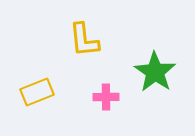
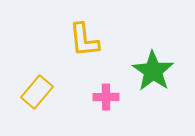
green star: moved 2 px left, 1 px up
yellow rectangle: rotated 28 degrees counterclockwise
